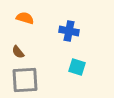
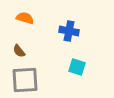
brown semicircle: moved 1 px right, 1 px up
